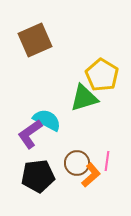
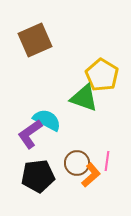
green triangle: rotated 36 degrees clockwise
